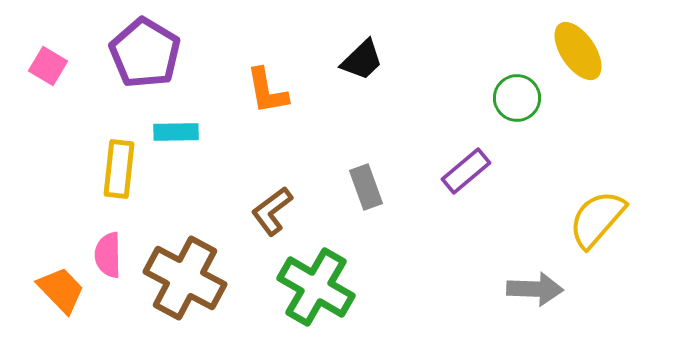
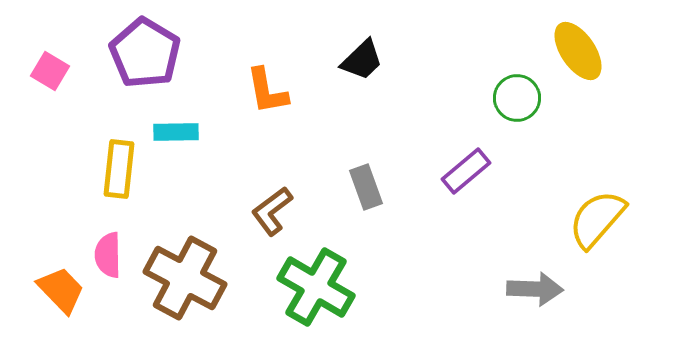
pink square: moved 2 px right, 5 px down
